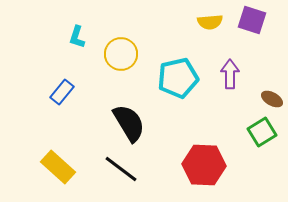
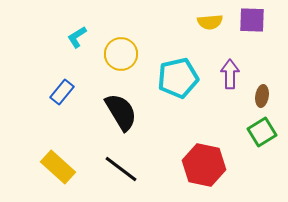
purple square: rotated 16 degrees counterclockwise
cyan L-shape: rotated 40 degrees clockwise
brown ellipse: moved 10 px left, 3 px up; rotated 70 degrees clockwise
black semicircle: moved 8 px left, 11 px up
red hexagon: rotated 9 degrees clockwise
